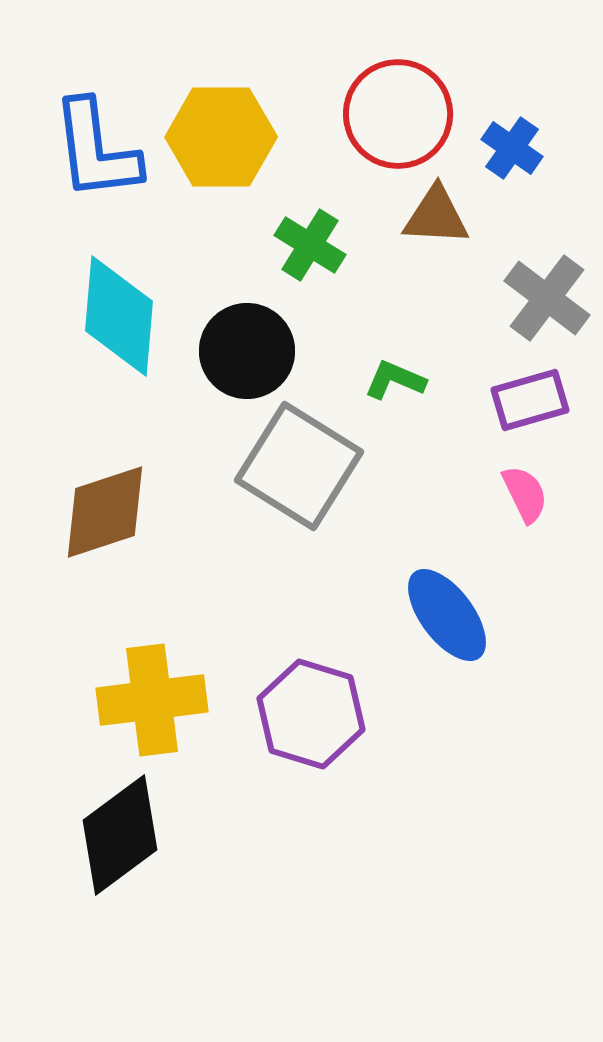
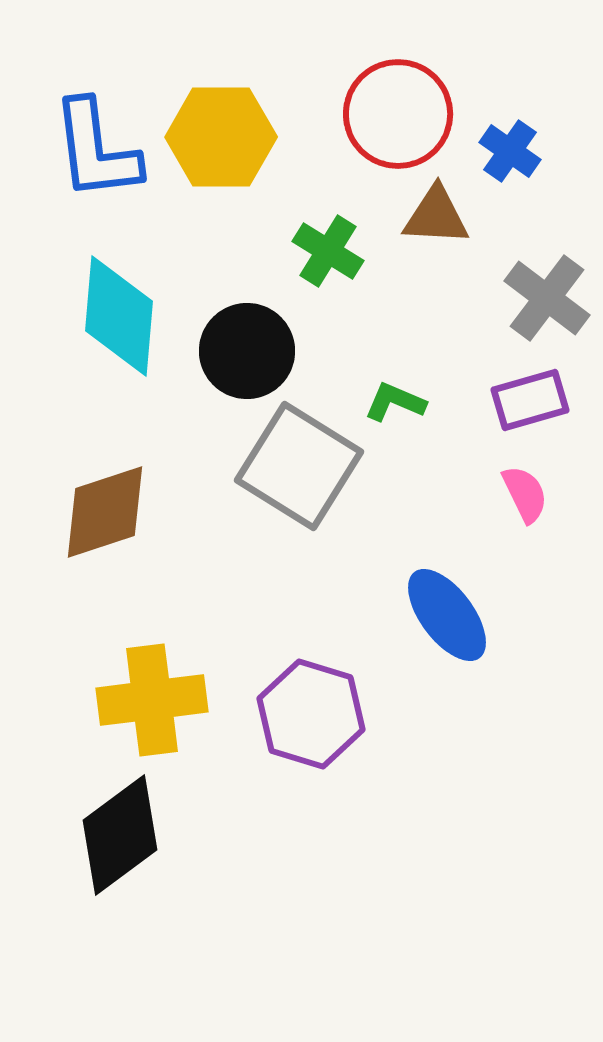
blue cross: moved 2 px left, 3 px down
green cross: moved 18 px right, 6 px down
green L-shape: moved 22 px down
